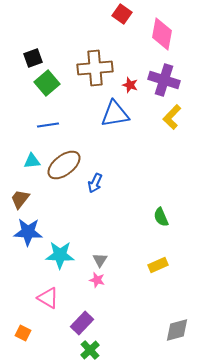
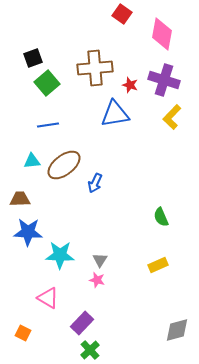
brown trapezoid: rotated 50 degrees clockwise
